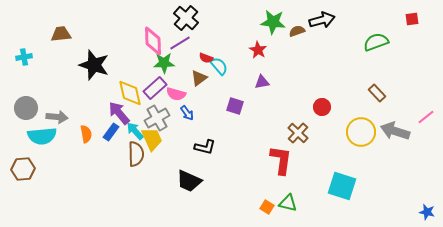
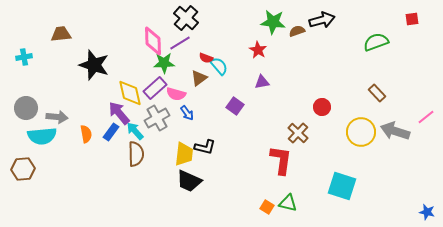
purple square at (235, 106): rotated 18 degrees clockwise
yellow trapezoid at (152, 139): moved 32 px right, 15 px down; rotated 30 degrees clockwise
